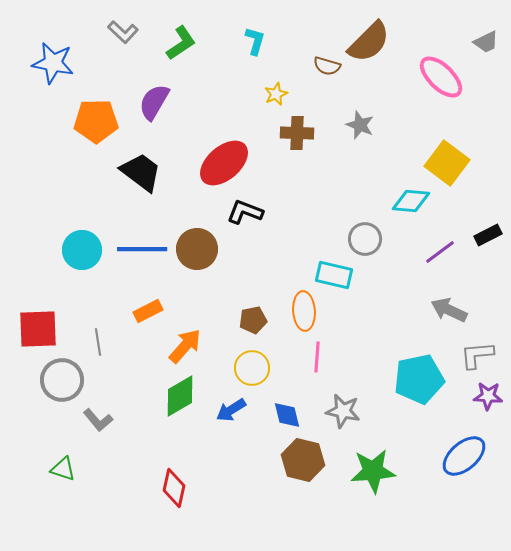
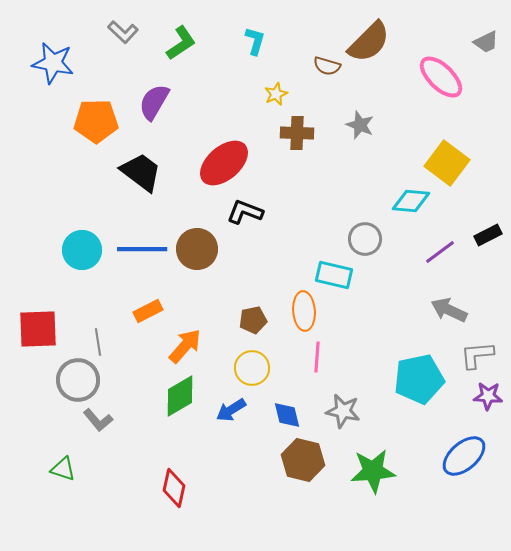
gray circle at (62, 380): moved 16 px right
